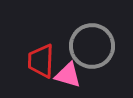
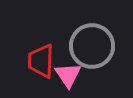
pink triangle: rotated 40 degrees clockwise
